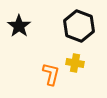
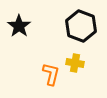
black hexagon: moved 2 px right
